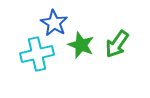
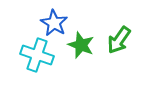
green arrow: moved 2 px right, 4 px up
cyan cross: moved 1 px down; rotated 32 degrees clockwise
